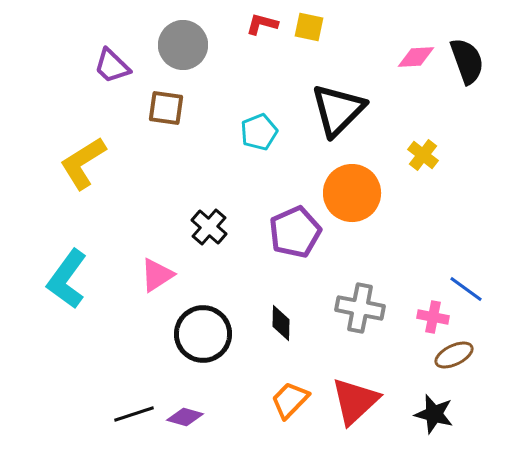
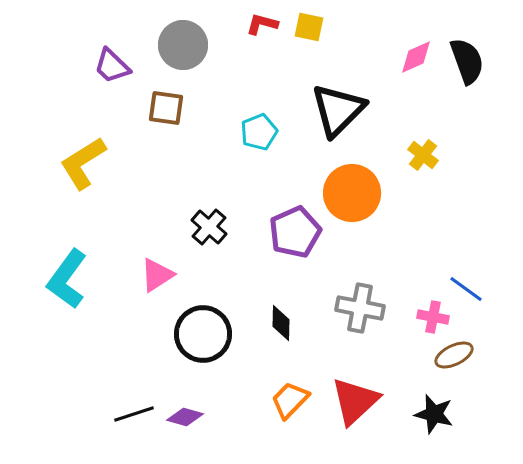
pink diamond: rotated 21 degrees counterclockwise
